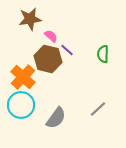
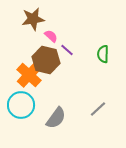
brown star: moved 3 px right
brown hexagon: moved 2 px left, 1 px down
orange cross: moved 6 px right, 2 px up
